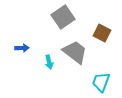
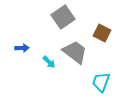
cyan arrow: rotated 32 degrees counterclockwise
